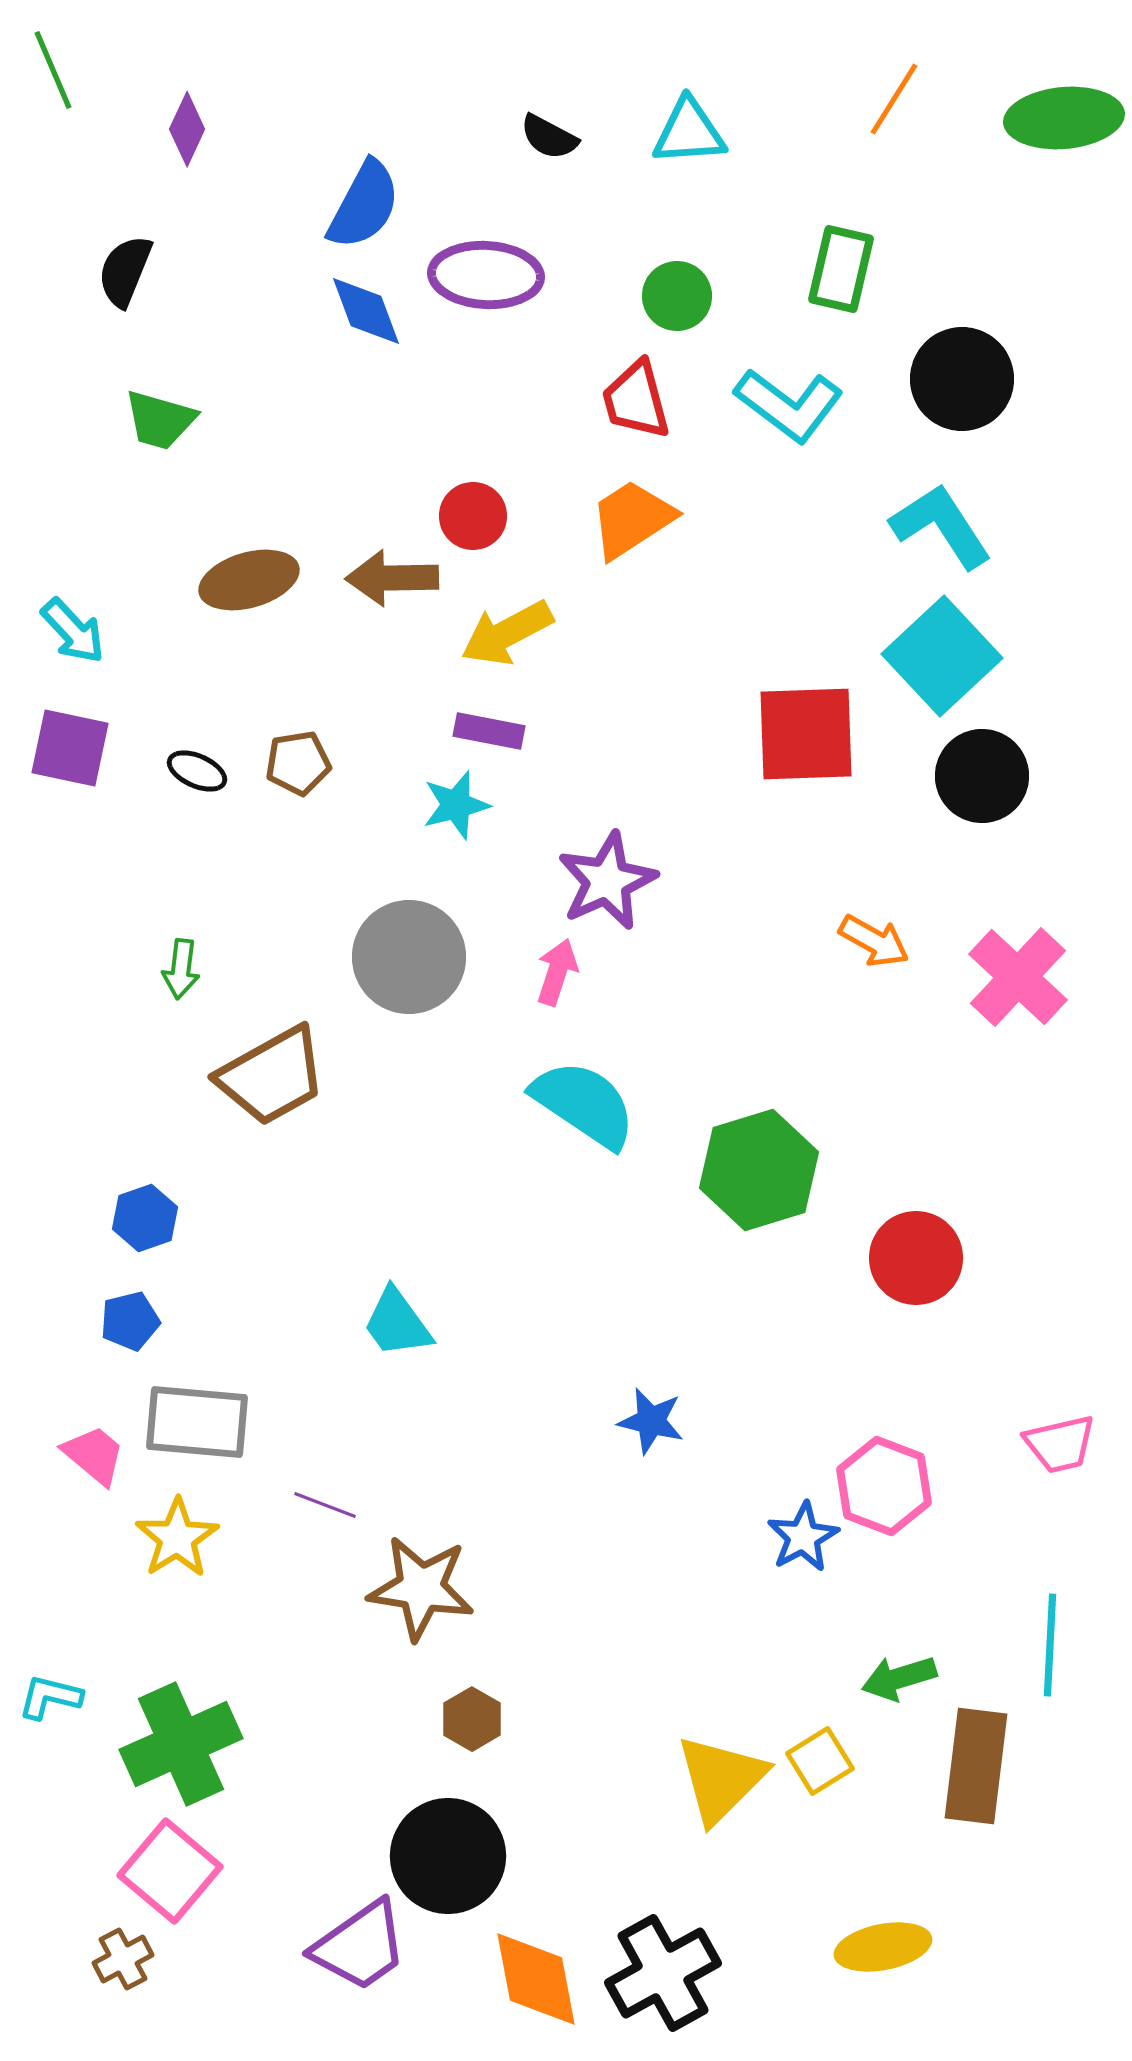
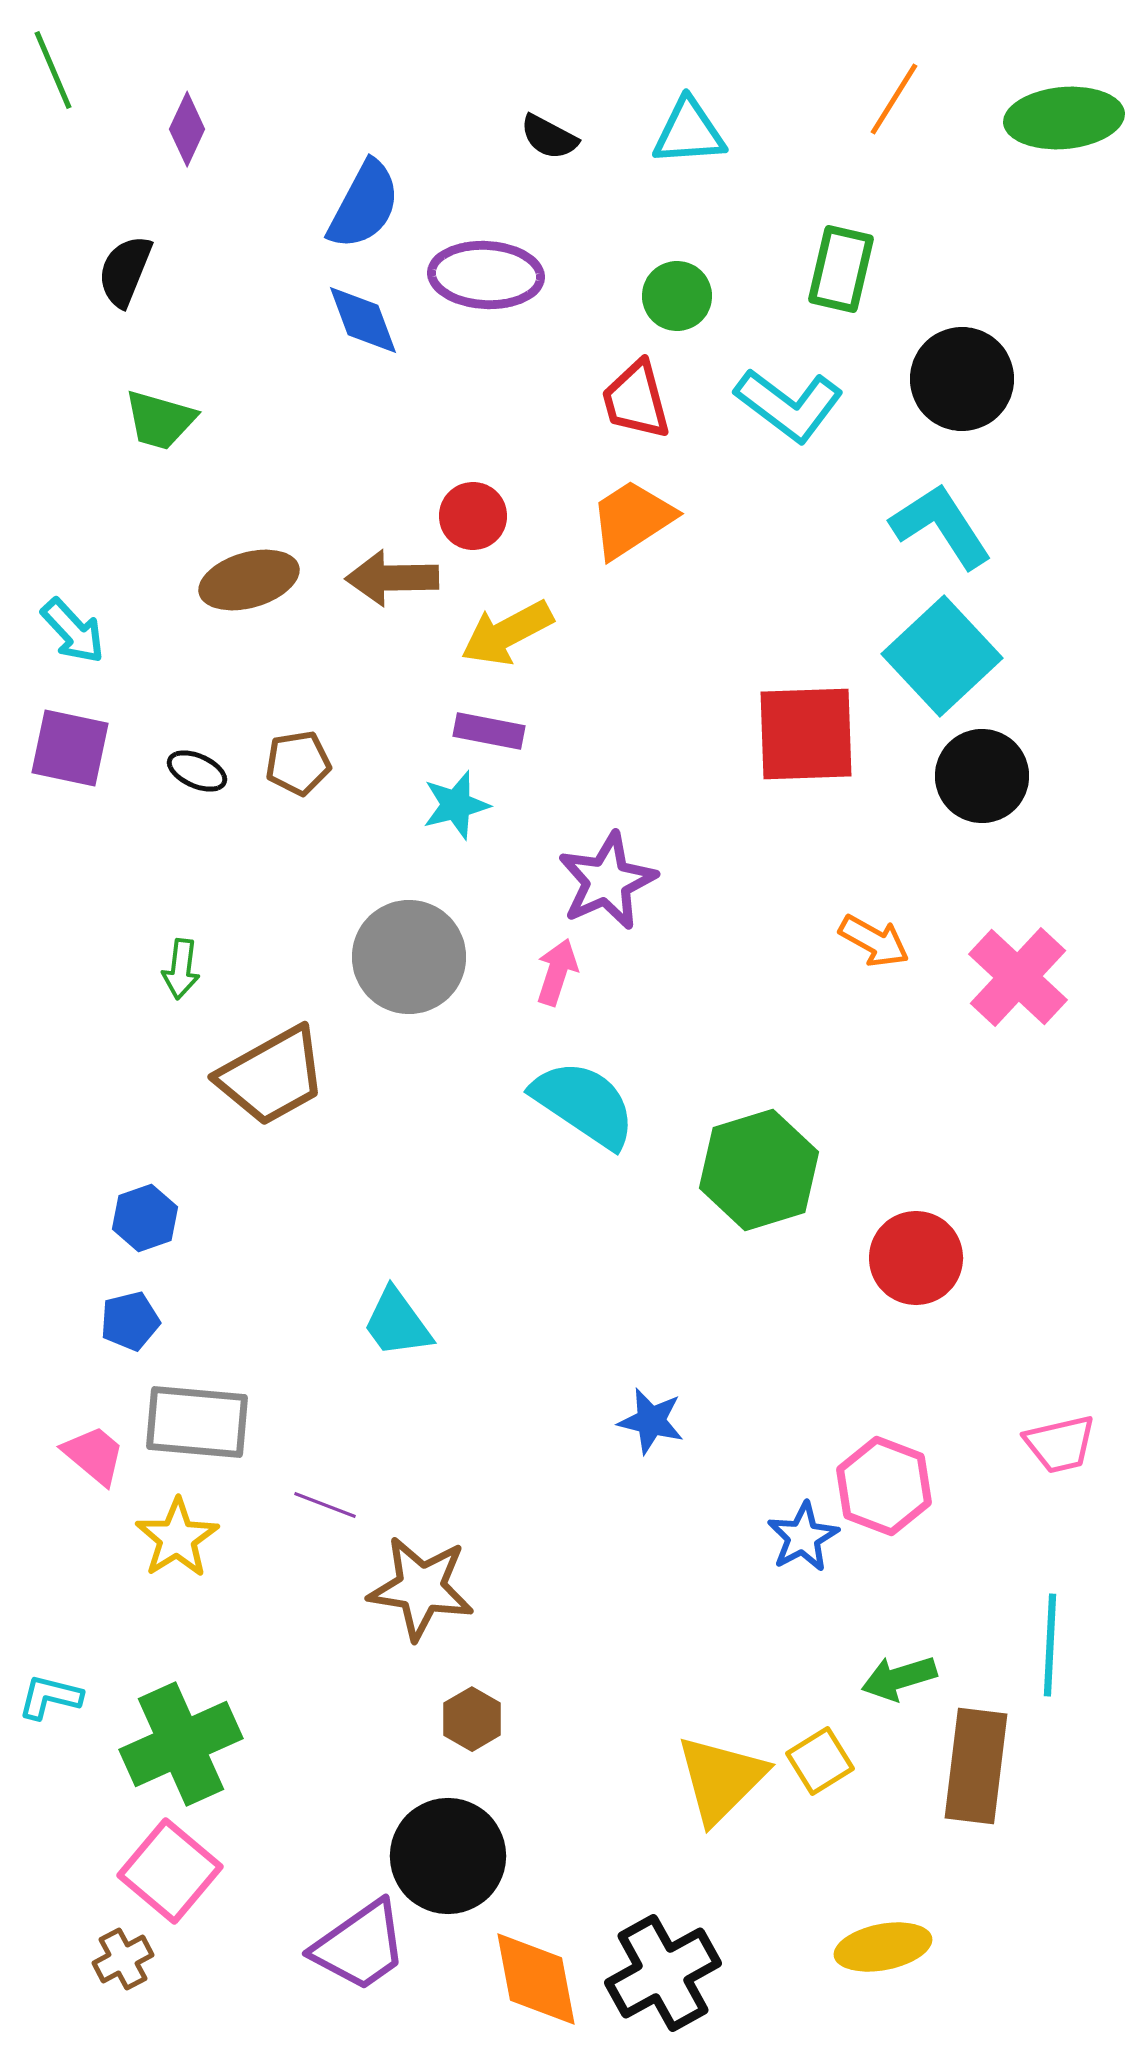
blue diamond at (366, 311): moved 3 px left, 9 px down
